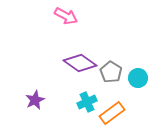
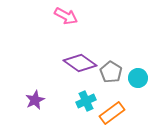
cyan cross: moved 1 px left, 1 px up
